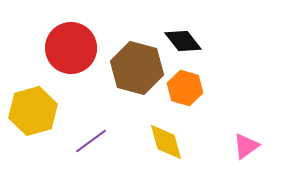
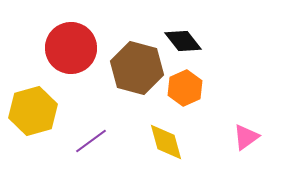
orange hexagon: rotated 20 degrees clockwise
pink triangle: moved 9 px up
